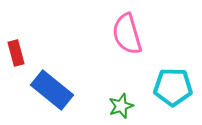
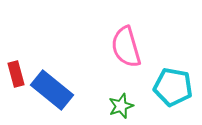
pink semicircle: moved 1 px left, 13 px down
red rectangle: moved 21 px down
cyan pentagon: rotated 9 degrees clockwise
